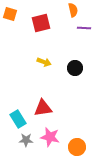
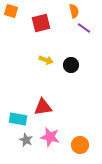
orange semicircle: moved 1 px right, 1 px down
orange square: moved 1 px right, 3 px up
purple line: rotated 32 degrees clockwise
yellow arrow: moved 2 px right, 2 px up
black circle: moved 4 px left, 3 px up
red triangle: moved 1 px up
cyan rectangle: rotated 48 degrees counterclockwise
gray star: rotated 24 degrees clockwise
orange circle: moved 3 px right, 2 px up
